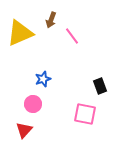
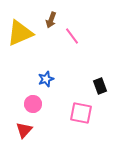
blue star: moved 3 px right
pink square: moved 4 px left, 1 px up
